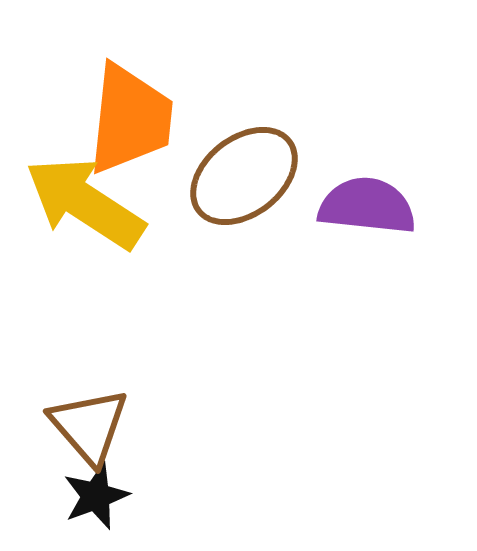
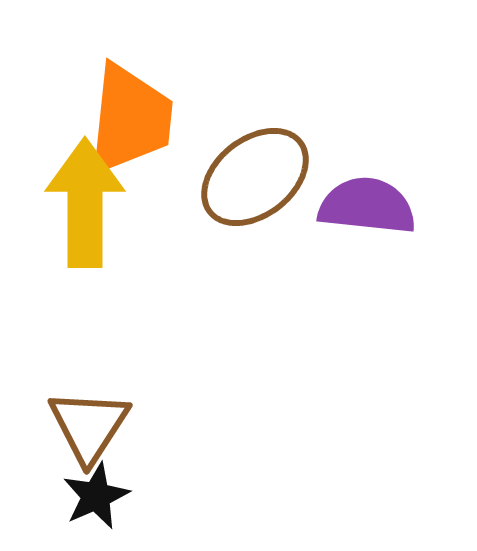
brown ellipse: moved 11 px right, 1 px down
yellow arrow: rotated 57 degrees clockwise
brown triangle: rotated 14 degrees clockwise
black star: rotated 4 degrees counterclockwise
